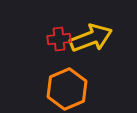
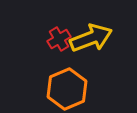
red cross: rotated 25 degrees counterclockwise
